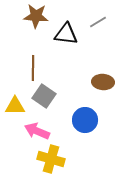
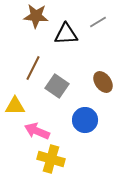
black triangle: rotated 10 degrees counterclockwise
brown line: rotated 25 degrees clockwise
brown ellipse: rotated 50 degrees clockwise
gray square: moved 13 px right, 10 px up
